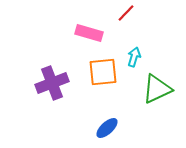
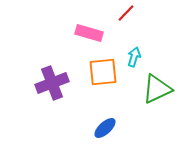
blue ellipse: moved 2 px left
